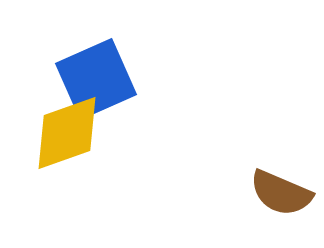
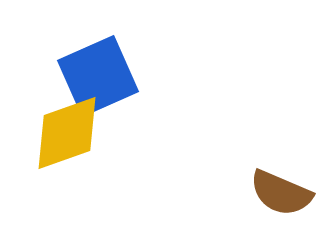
blue square: moved 2 px right, 3 px up
